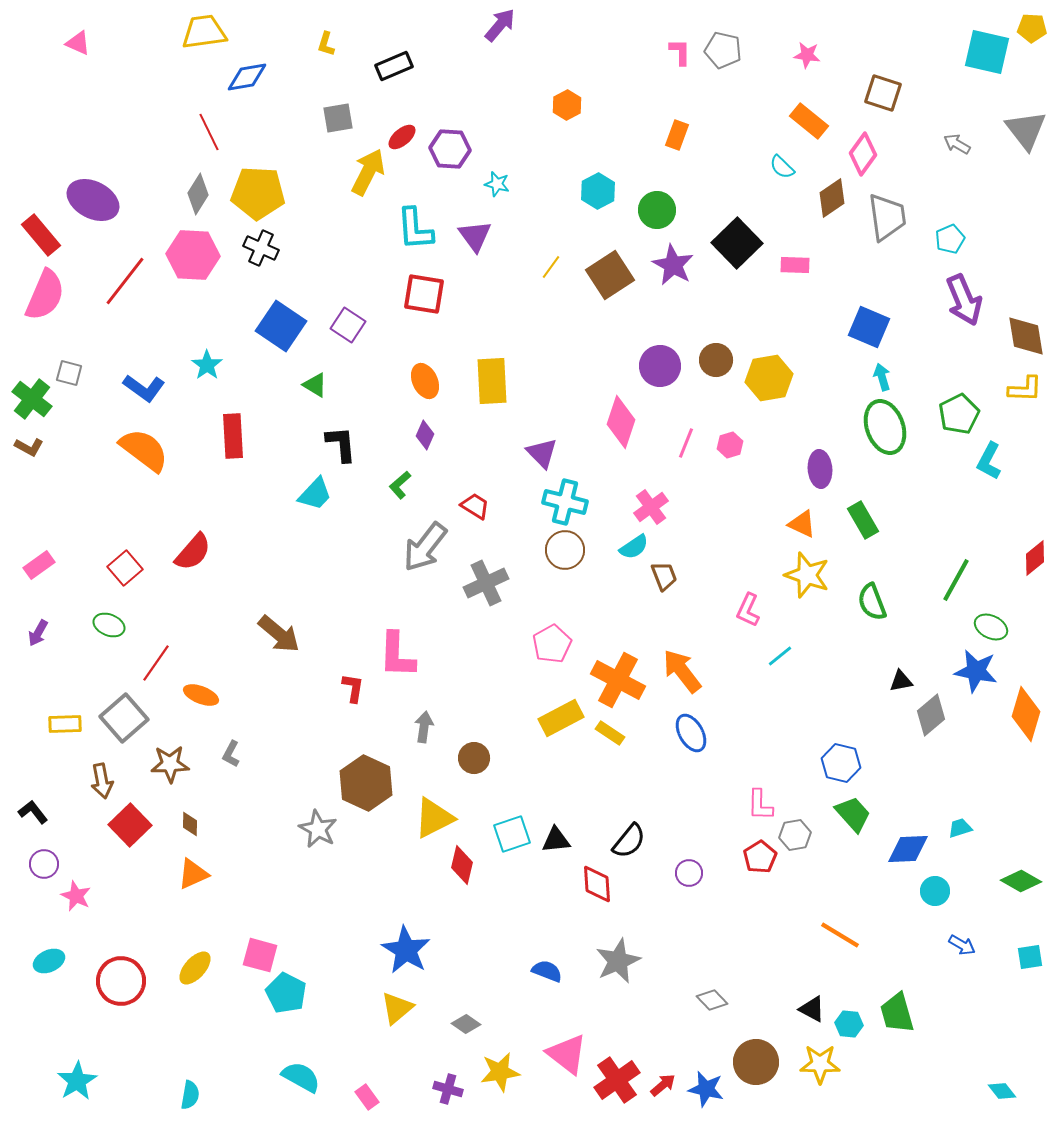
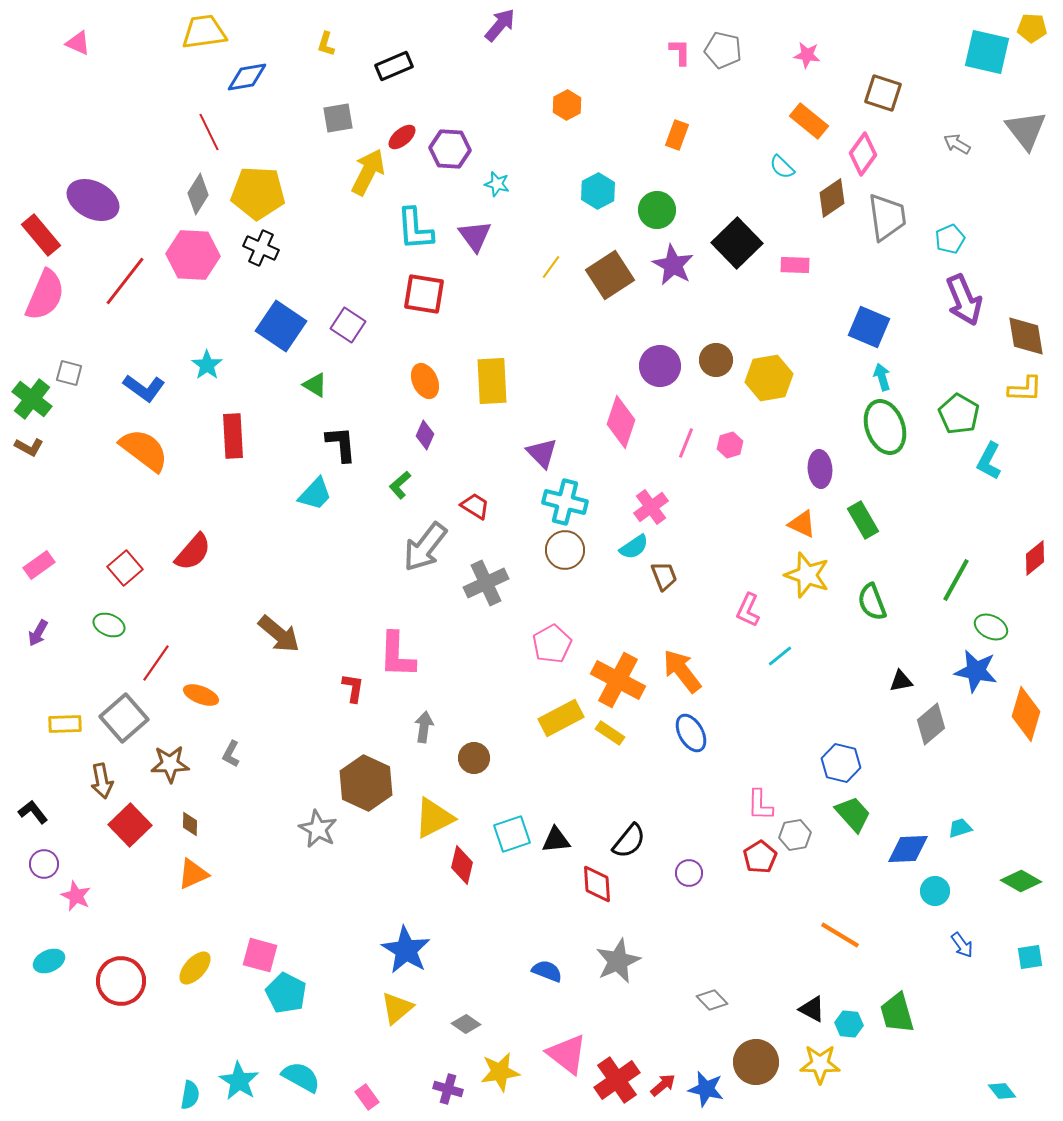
green pentagon at (959, 414): rotated 15 degrees counterclockwise
gray diamond at (931, 715): moved 9 px down
blue arrow at (962, 945): rotated 24 degrees clockwise
cyan star at (77, 1081): moved 162 px right; rotated 9 degrees counterclockwise
